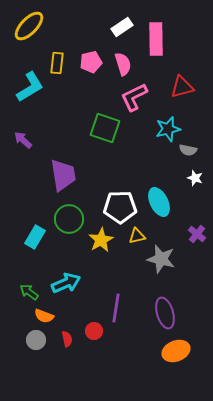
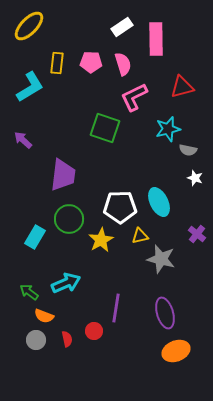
pink pentagon: rotated 15 degrees clockwise
purple trapezoid: rotated 16 degrees clockwise
yellow triangle: moved 3 px right
